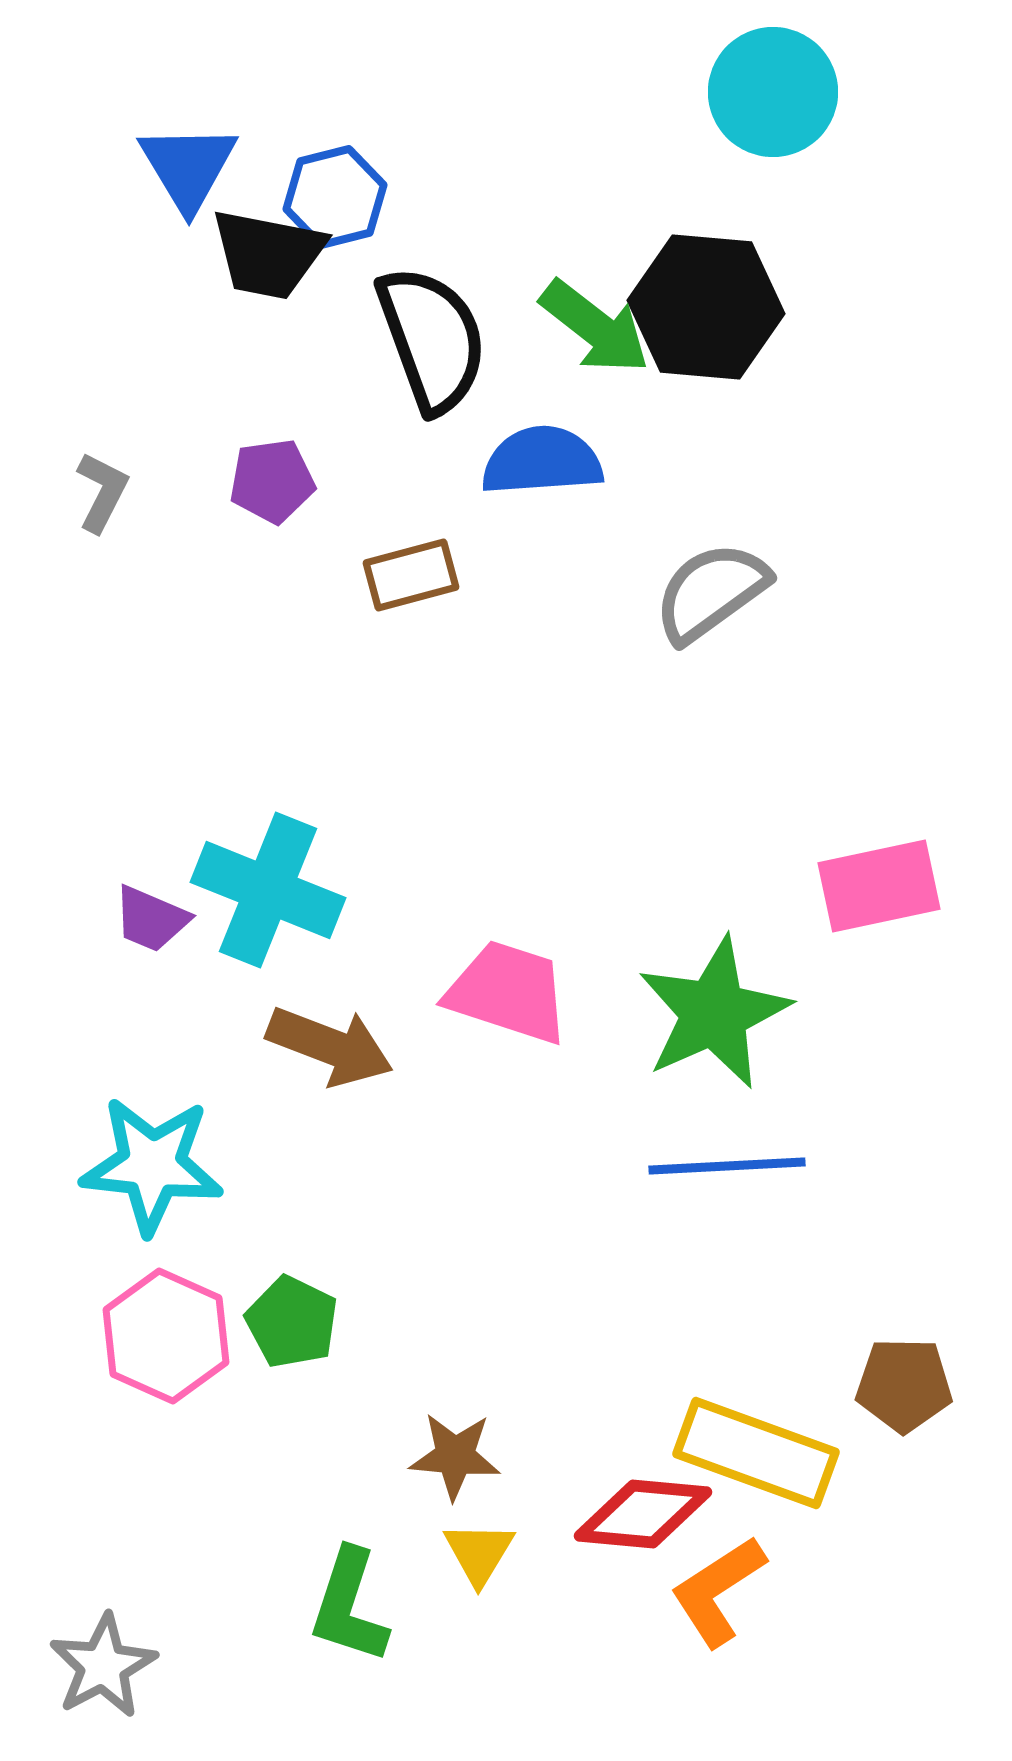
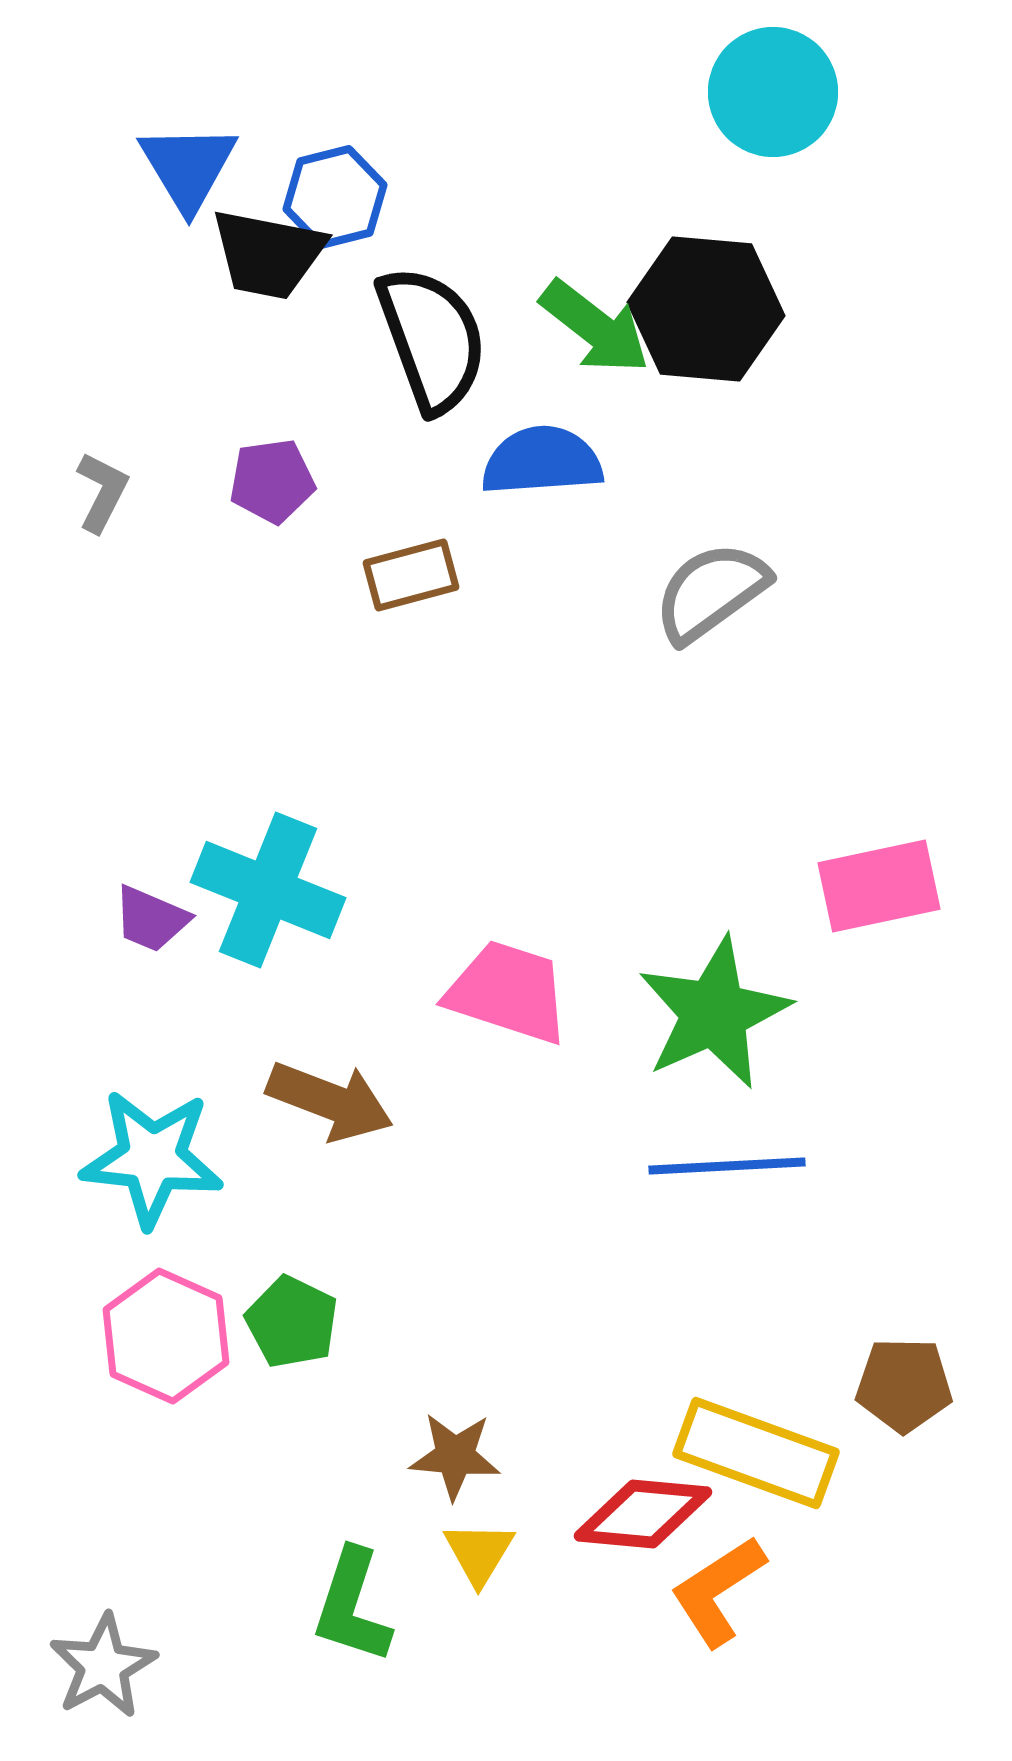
black hexagon: moved 2 px down
brown arrow: moved 55 px down
cyan star: moved 7 px up
green L-shape: moved 3 px right
